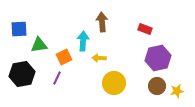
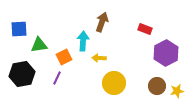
brown arrow: rotated 24 degrees clockwise
purple hexagon: moved 8 px right, 5 px up; rotated 15 degrees counterclockwise
